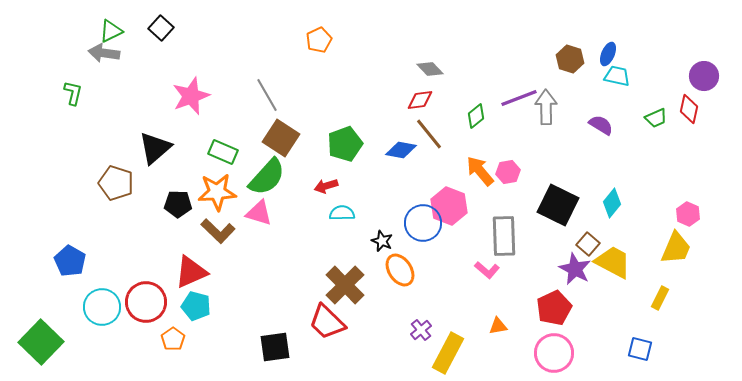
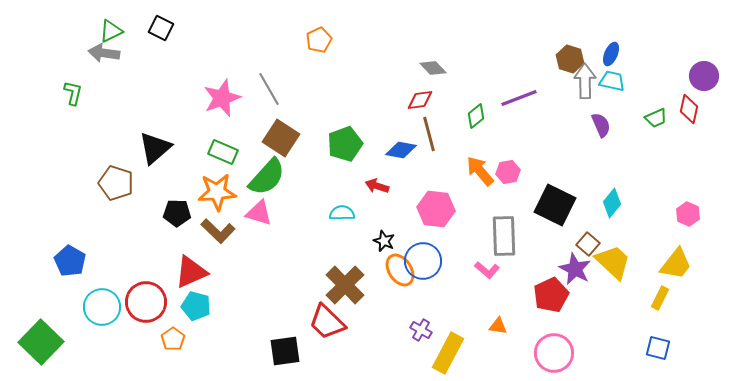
black square at (161, 28): rotated 15 degrees counterclockwise
blue ellipse at (608, 54): moved 3 px right
gray diamond at (430, 69): moved 3 px right, 1 px up
cyan trapezoid at (617, 76): moved 5 px left, 5 px down
gray line at (267, 95): moved 2 px right, 6 px up
pink star at (191, 96): moved 31 px right, 2 px down
gray arrow at (546, 107): moved 39 px right, 26 px up
purple semicircle at (601, 125): rotated 35 degrees clockwise
brown line at (429, 134): rotated 24 degrees clockwise
red arrow at (326, 186): moved 51 px right; rotated 35 degrees clockwise
black pentagon at (178, 204): moved 1 px left, 9 px down
black square at (558, 205): moved 3 px left
pink hexagon at (449, 206): moved 13 px left, 3 px down; rotated 15 degrees counterclockwise
blue circle at (423, 223): moved 38 px down
black star at (382, 241): moved 2 px right
yellow trapezoid at (676, 248): moved 16 px down; rotated 15 degrees clockwise
yellow trapezoid at (613, 262): rotated 15 degrees clockwise
red pentagon at (554, 308): moved 3 px left, 13 px up
orange triangle at (498, 326): rotated 18 degrees clockwise
purple cross at (421, 330): rotated 20 degrees counterclockwise
black square at (275, 347): moved 10 px right, 4 px down
blue square at (640, 349): moved 18 px right, 1 px up
